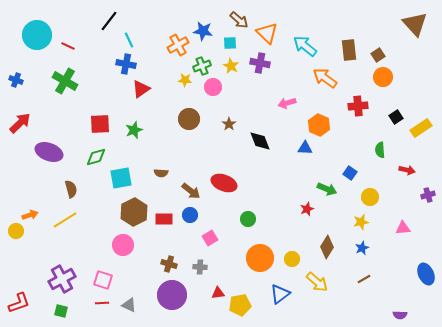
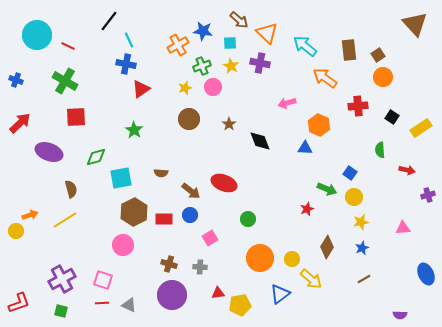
yellow star at (185, 80): moved 8 px down; rotated 24 degrees counterclockwise
black square at (396, 117): moved 4 px left; rotated 24 degrees counterclockwise
red square at (100, 124): moved 24 px left, 7 px up
green star at (134, 130): rotated 18 degrees counterclockwise
yellow circle at (370, 197): moved 16 px left
yellow arrow at (317, 282): moved 6 px left, 3 px up
